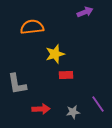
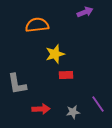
orange semicircle: moved 5 px right, 2 px up
